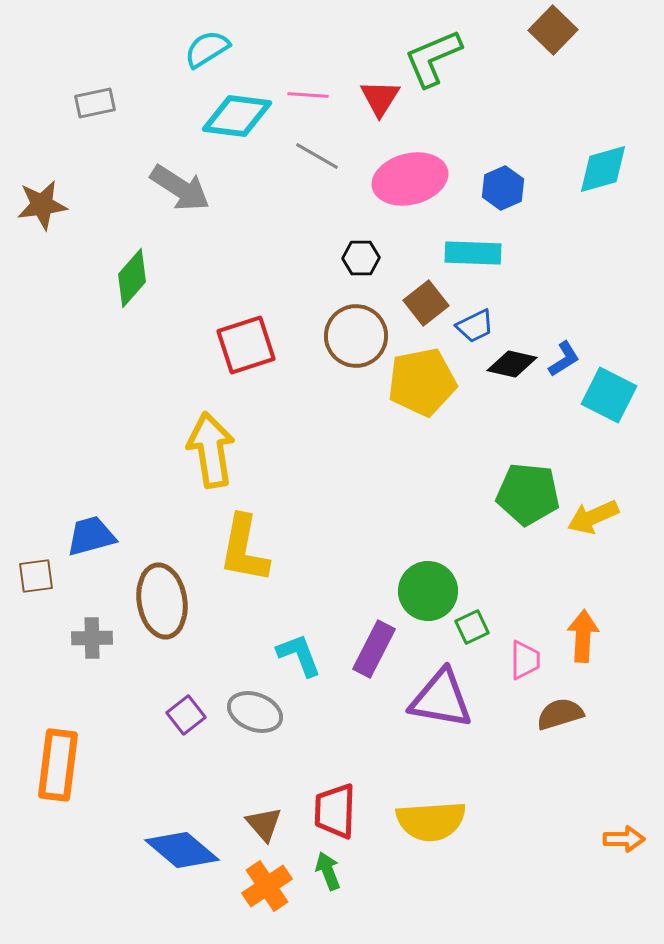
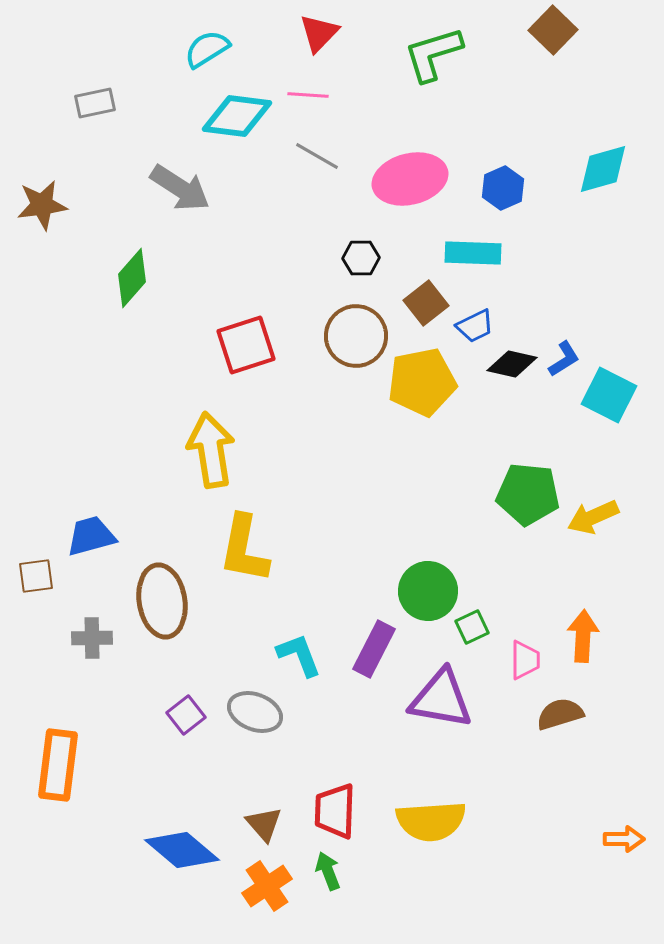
green L-shape at (433, 58): moved 4 px up; rotated 6 degrees clockwise
red triangle at (380, 98): moved 61 px left, 65 px up; rotated 12 degrees clockwise
